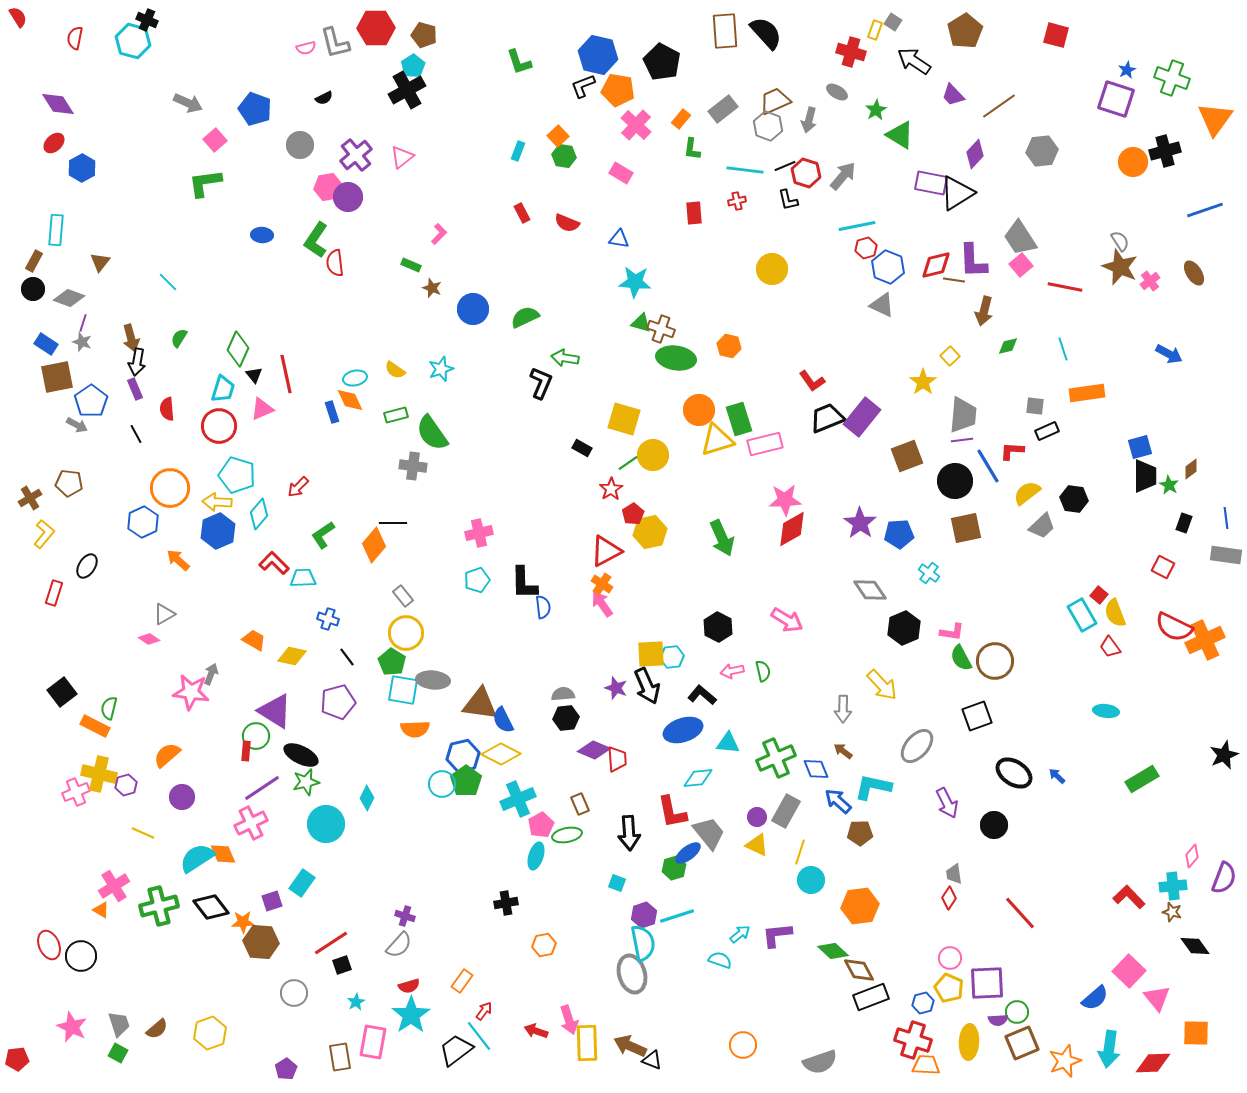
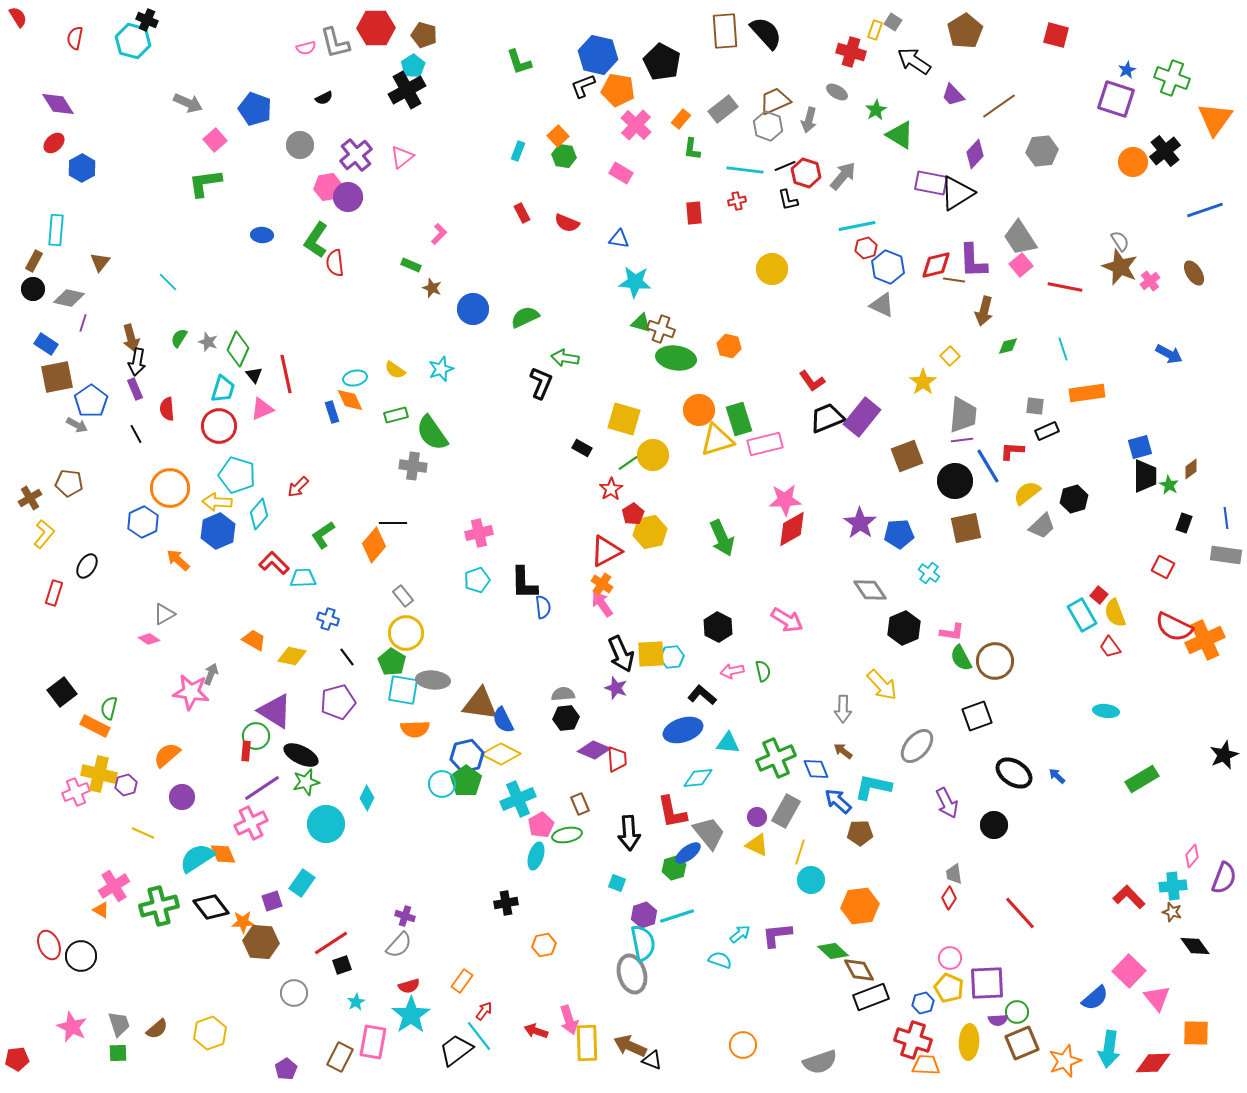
black cross at (1165, 151): rotated 24 degrees counterclockwise
gray diamond at (69, 298): rotated 8 degrees counterclockwise
gray star at (82, 342): moved 126 px right
black hexagon at (1074, 499): rotated 24 degrees counterclockwise
black arrow at (647, 686): moved 26 px left, 32 px up
blue hexagon at (463, 756): moved 4 px right
green square at (118, 1053): rotated 30 degrees counterclockwise
brown rectangle at (340, 1057): rotated 36 degrees clockwise
